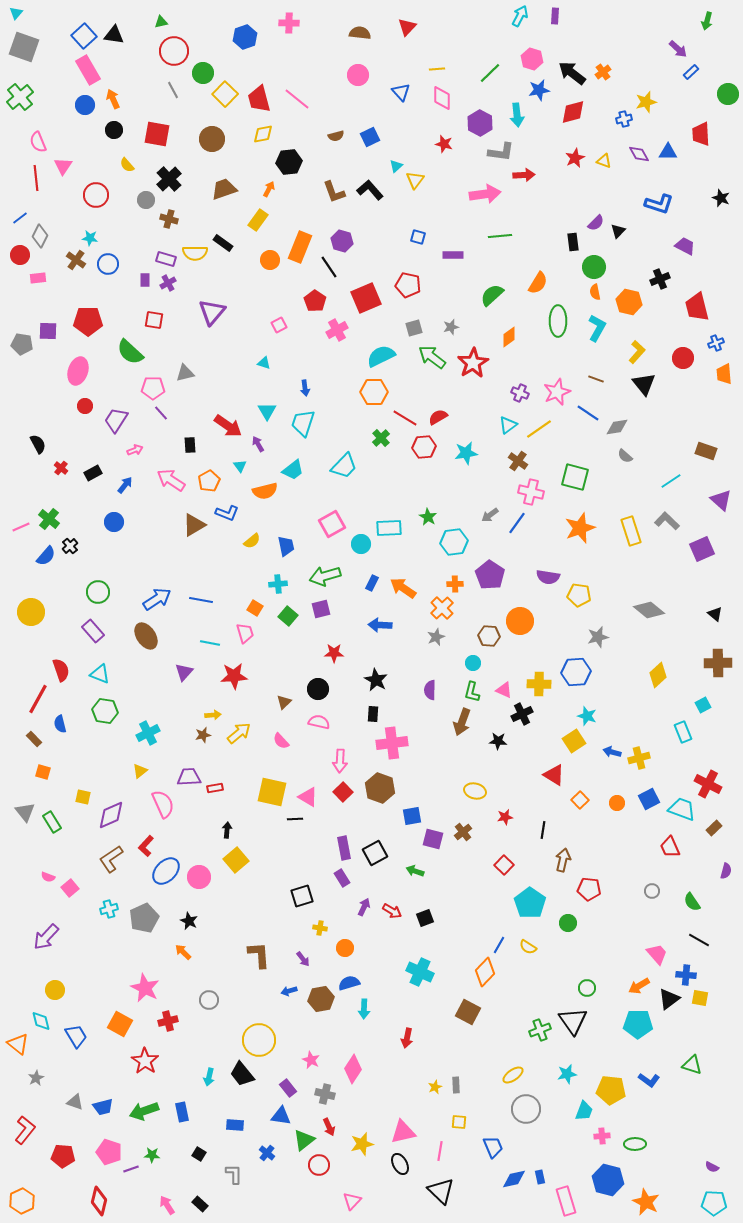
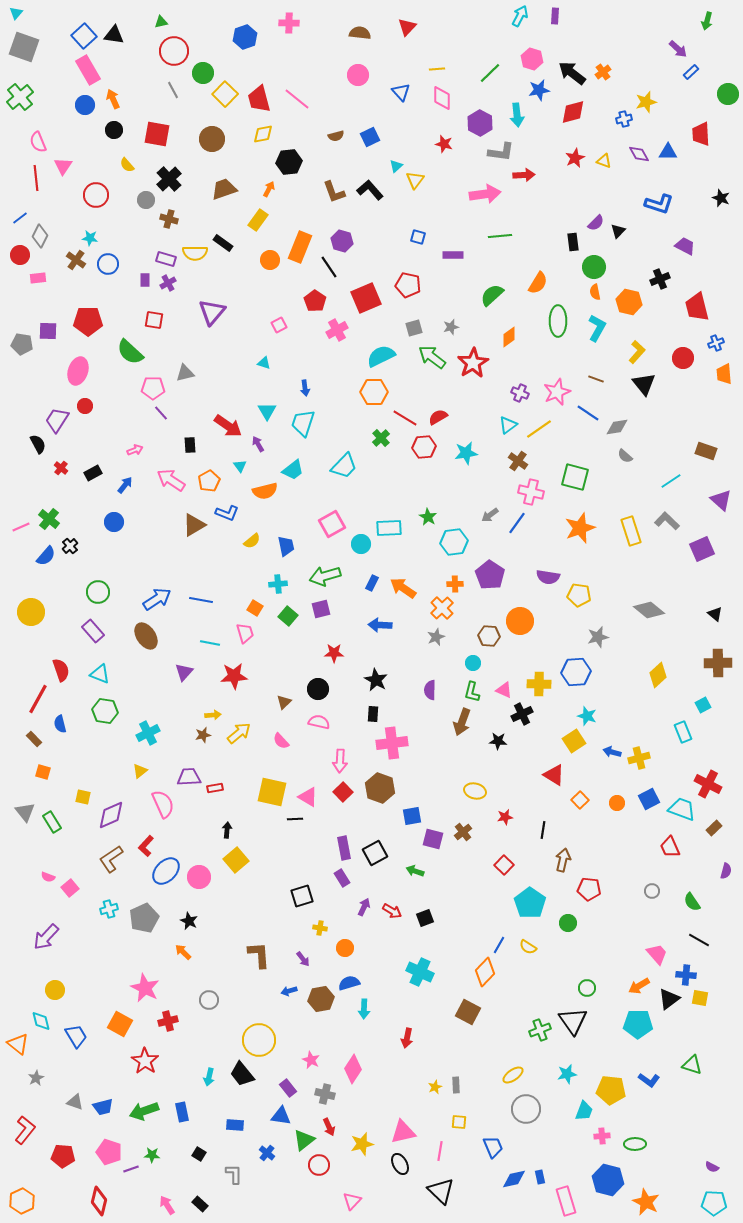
purple trapezoid at (116, 420): moved 59 px left
